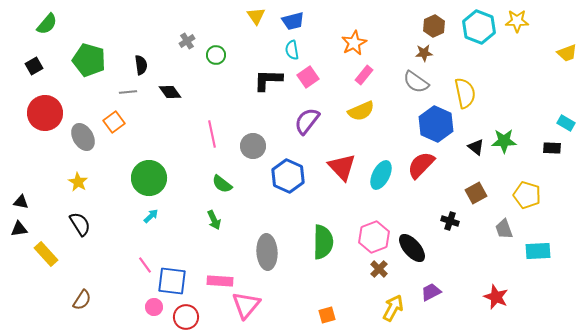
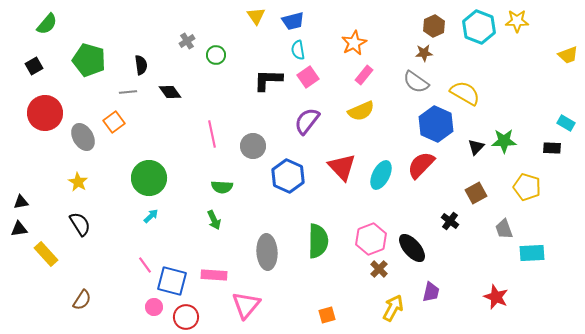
cyan semicircle at (292, 50): moved 6 px right
yellow trapezoid at (567, 53): moved 1 px right, 2 px down
yellow semicircle at (465, 93): rotated 48 degrees counterclockwise
black triangle at (476, 147): rotated 36 degrees clockwise
green semicircle at (222, 184): moved 3 px down; rotated 35 degrees counterclockwise
yellow pentagon at (527, 195): moved 8 px up
black triangle at (21, 202): rotated 21 degrees counterclockwise
black cross at (450, 221): rotated 18 degrees clockwise
pink hexagon at (374, 237): moved 3 px left, 2 px down
green semicircle at (323, 242): moved 5 px left, 1 px up
cyan rectangle at (538, 251): moved 6 px left, 2 px down
blue square at (172, 281): rotated 8 degrees clockwise
pink rectangle at (220, 281): moved 6 px left, 6 px up
purple trapezoid at (431, 292): rotated 130 degrees clockwise
